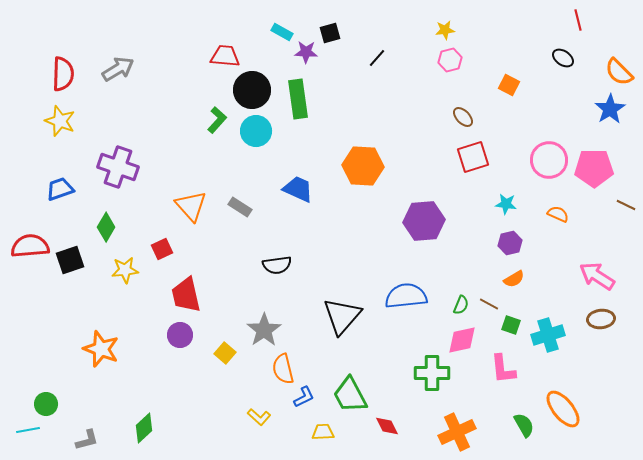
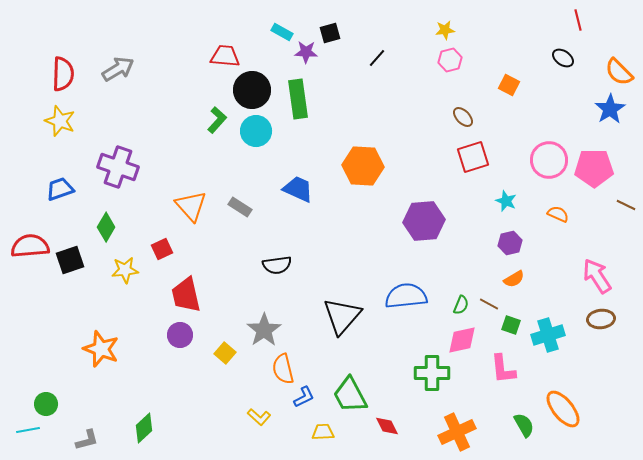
cyan star at (506, 204): moved 3 px up; rotated 15 degrees clockwise
pink arrow at (597, 276): rotated 24 degrees clockwise
